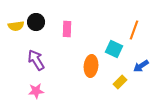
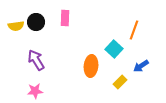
pink rectangle: moved 2 px left, 11 px up
cyan square: rotated 18 degrees clockwise
pink star: moved 1 px left
